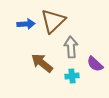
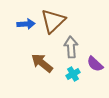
cyan cross: moved 1 px right, 2 px up; rotated 24 degrees counterclockwise
